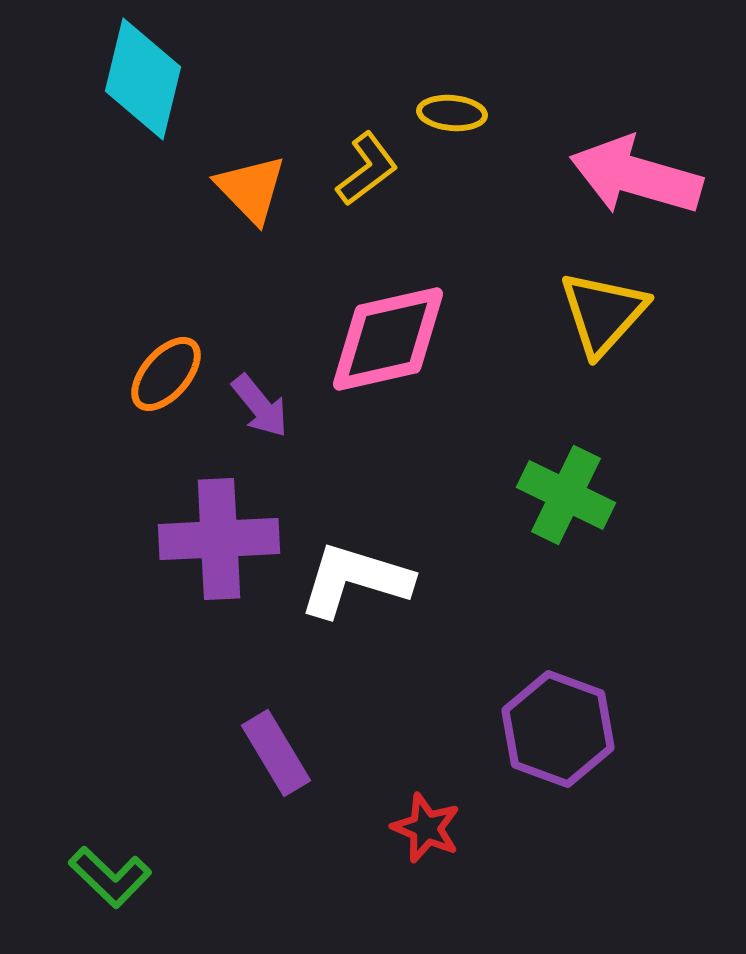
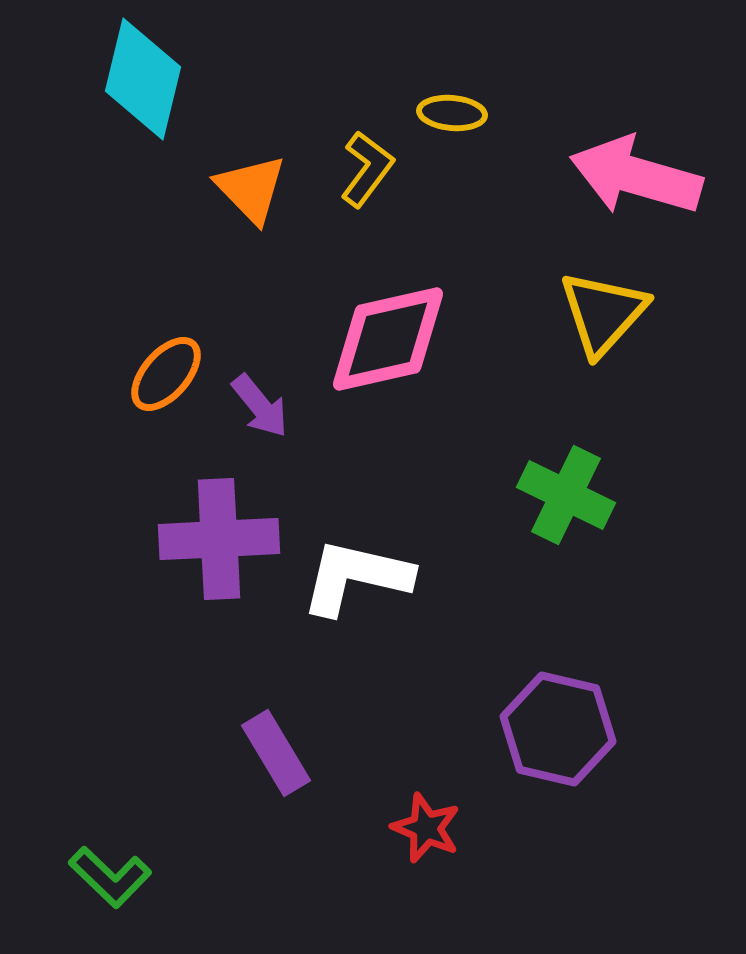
yellow L-shape: rotated 16 degrees counterclockwise
white L-shape: moved 1 px right, 3 px up; rotated 4 degrees counterclockwise
purple hexagon: rotated 7 degrees counterclockwise
